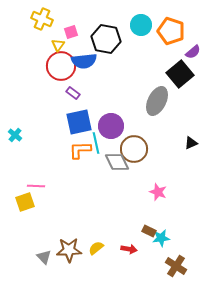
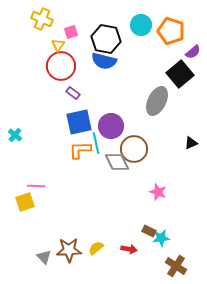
blue semicircle: moved 20 px right; rotated 20 degrees clockwise
